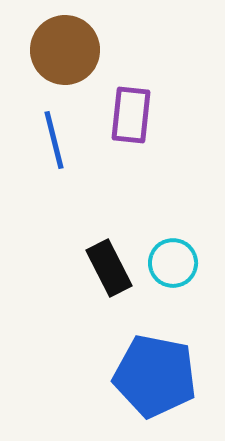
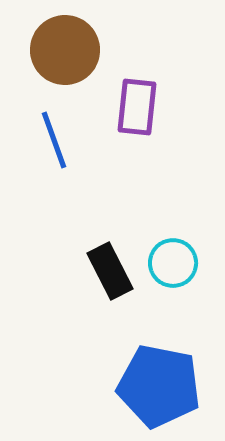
purple rectangle: moved 6 px right, 8 px up
blue line: rotated 6 degrees counterclockwise
black rectangle: moved 1 px right, 3 px down
blue pentagon: moved 4 px right, 10 px down
